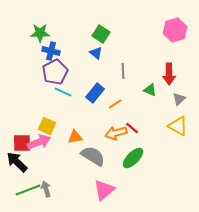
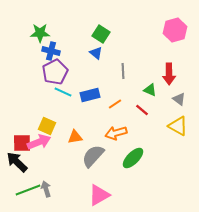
blue rectangle: moved 5 px left, 2 px down; rotated 36 degrees clockwise
gray triangle: rotated 40 degrees counterclockwise
red line: moved 10 px right, 18 px up
gray semicircle: rotated 80 degrees counterclockwise
pink triangle: moved 5 px left, 5 px down; rotated 10 degrees clockwise
